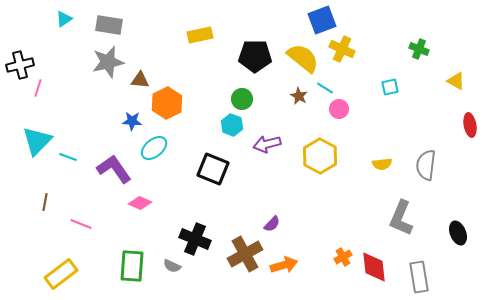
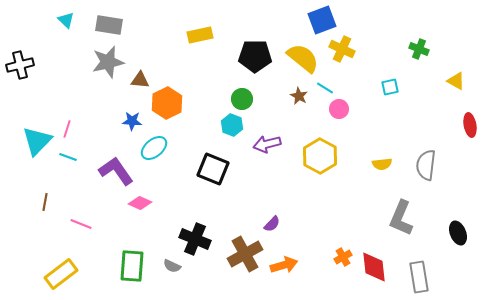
cyan triangle at (64, 19): moved 2 px right, 1 px down; rotated 42 degrees counterclockwise
pink line at (38, 88): moved 29 px right, 41 px down
purple L-shape at (114, 169): moved 2 px right, 2 px down
